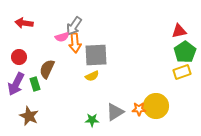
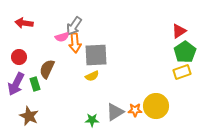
red triangle: rotated 21 degrees counterclockwise
orange star: moved 4 px left, 1 px down
